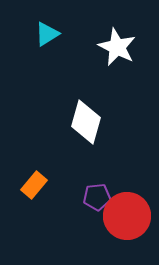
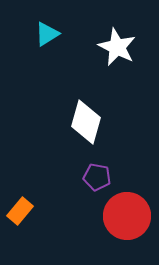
orange rectangle: moved 14 px left, 26 px down
purple pentagon: moved 20 px up; rotated 16 degrees clockwise
